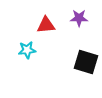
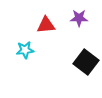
cyan star: moved 2 px left
black square: rotated 20 degrees clockwise
